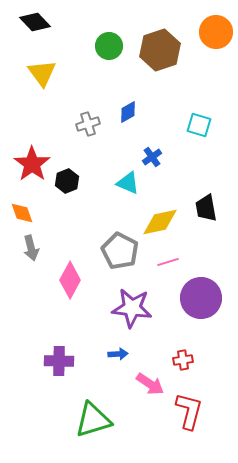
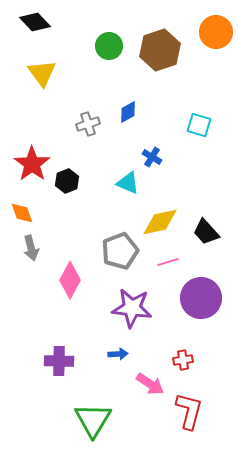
blue cross: rotated 24 degrees counterclockwise
black trapezoid: moved 24 px down; rotated 32 degrees counterclockwise
gray pentagon: rotated 24 degrees clockwise
green triangle: rotated 42 degrees counterclockwise
